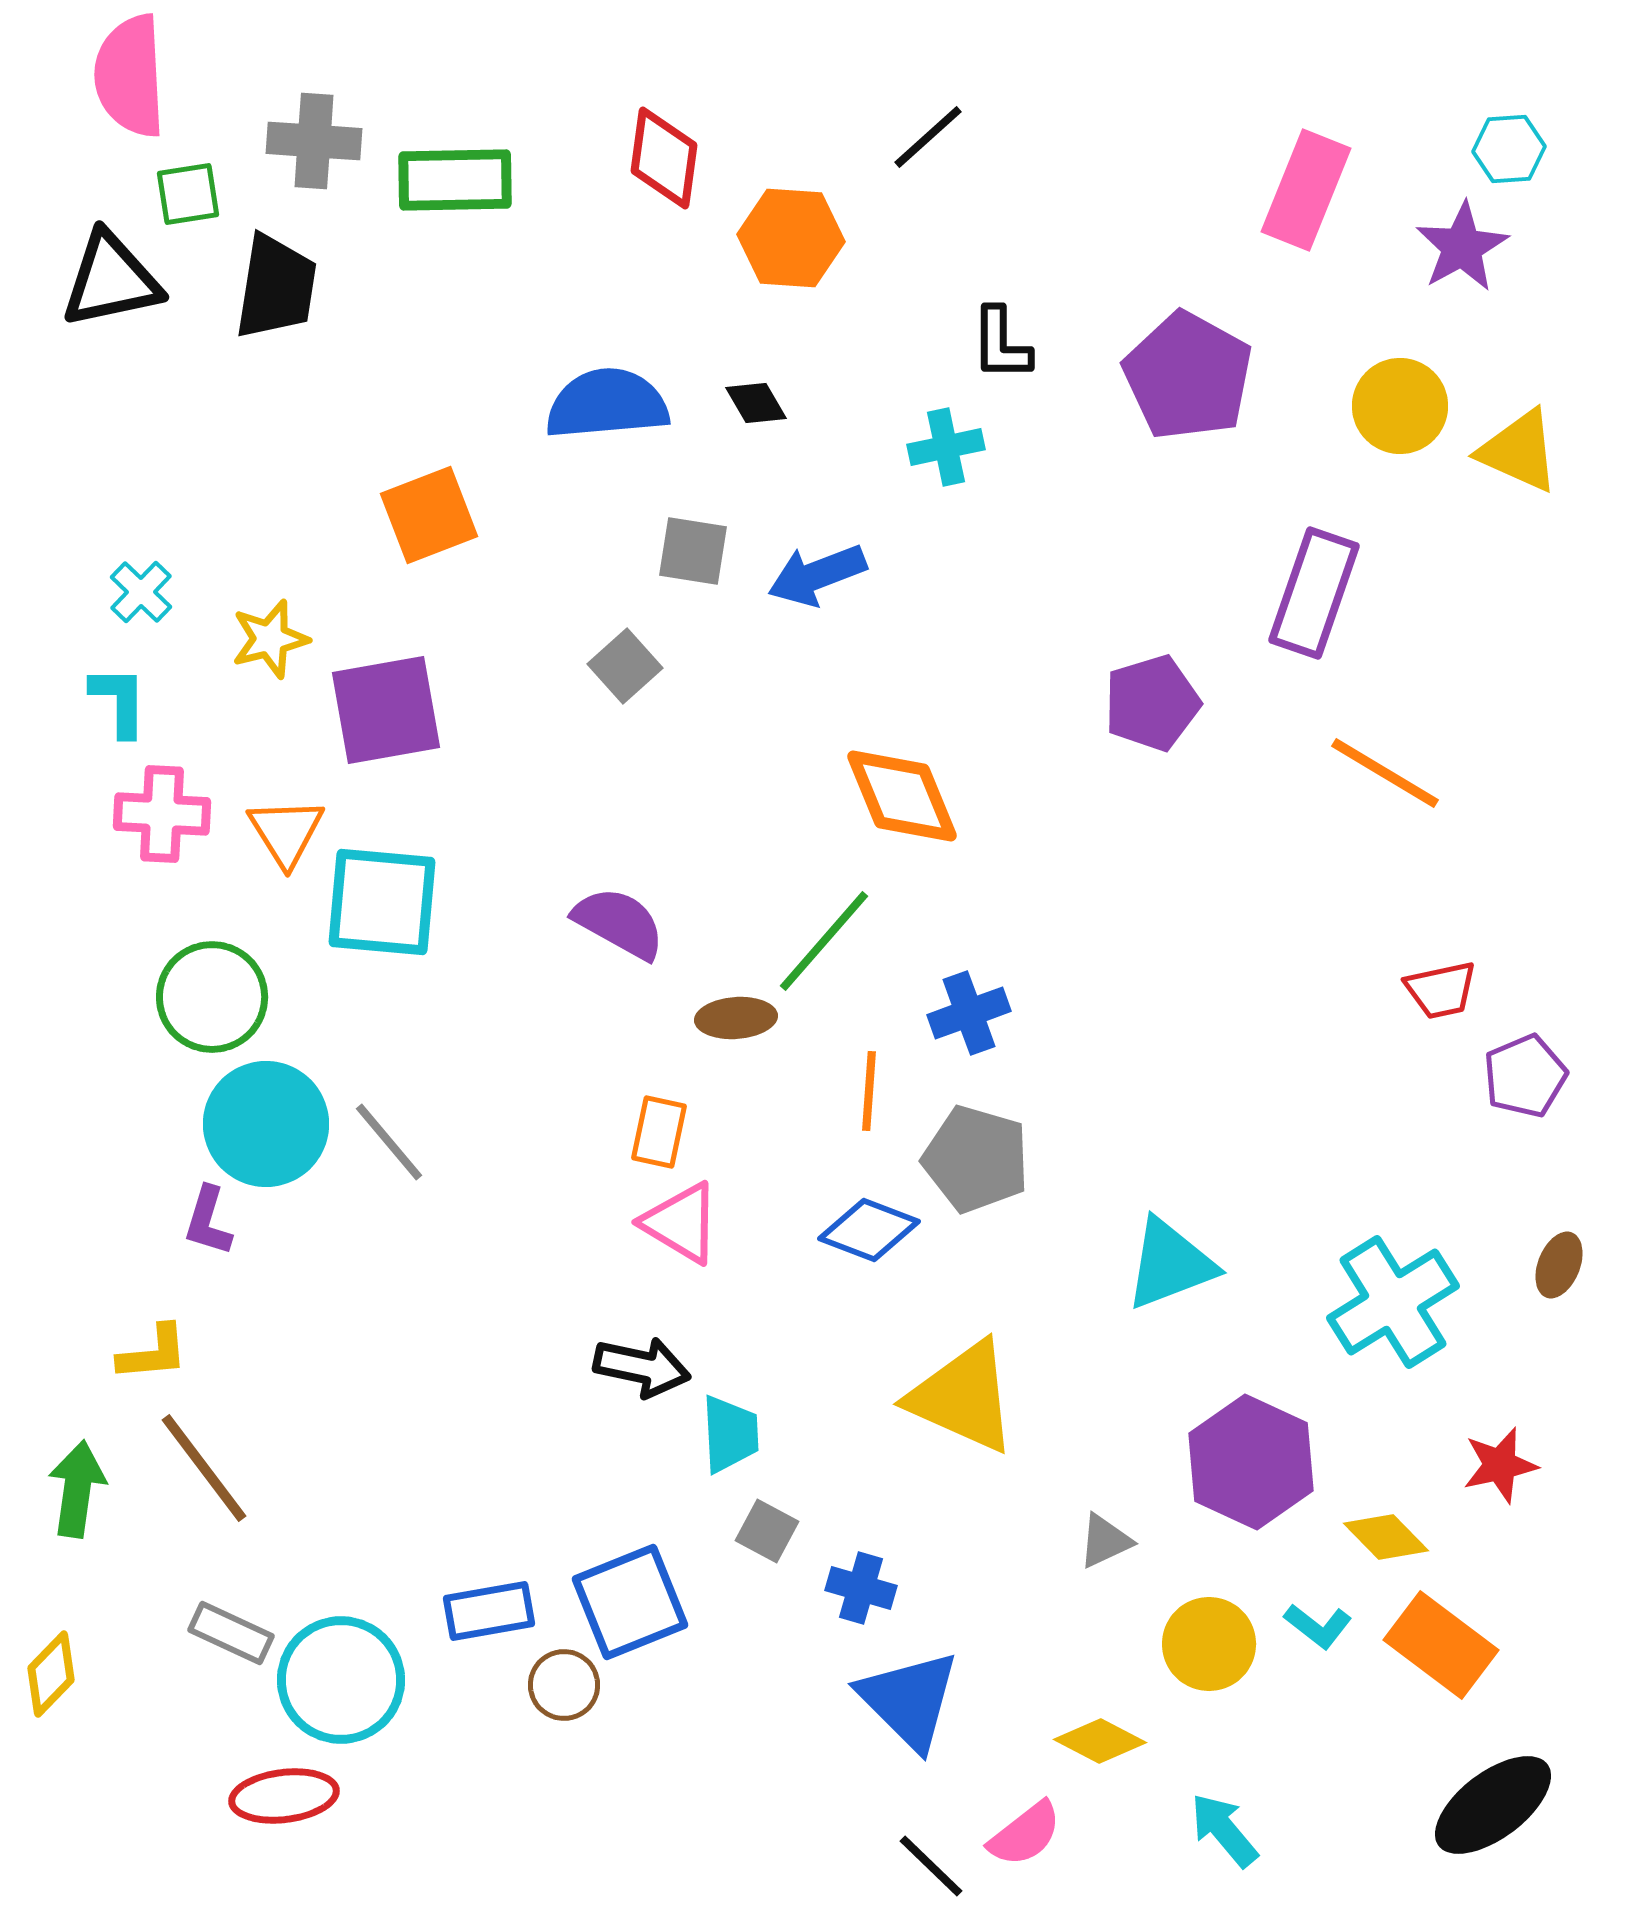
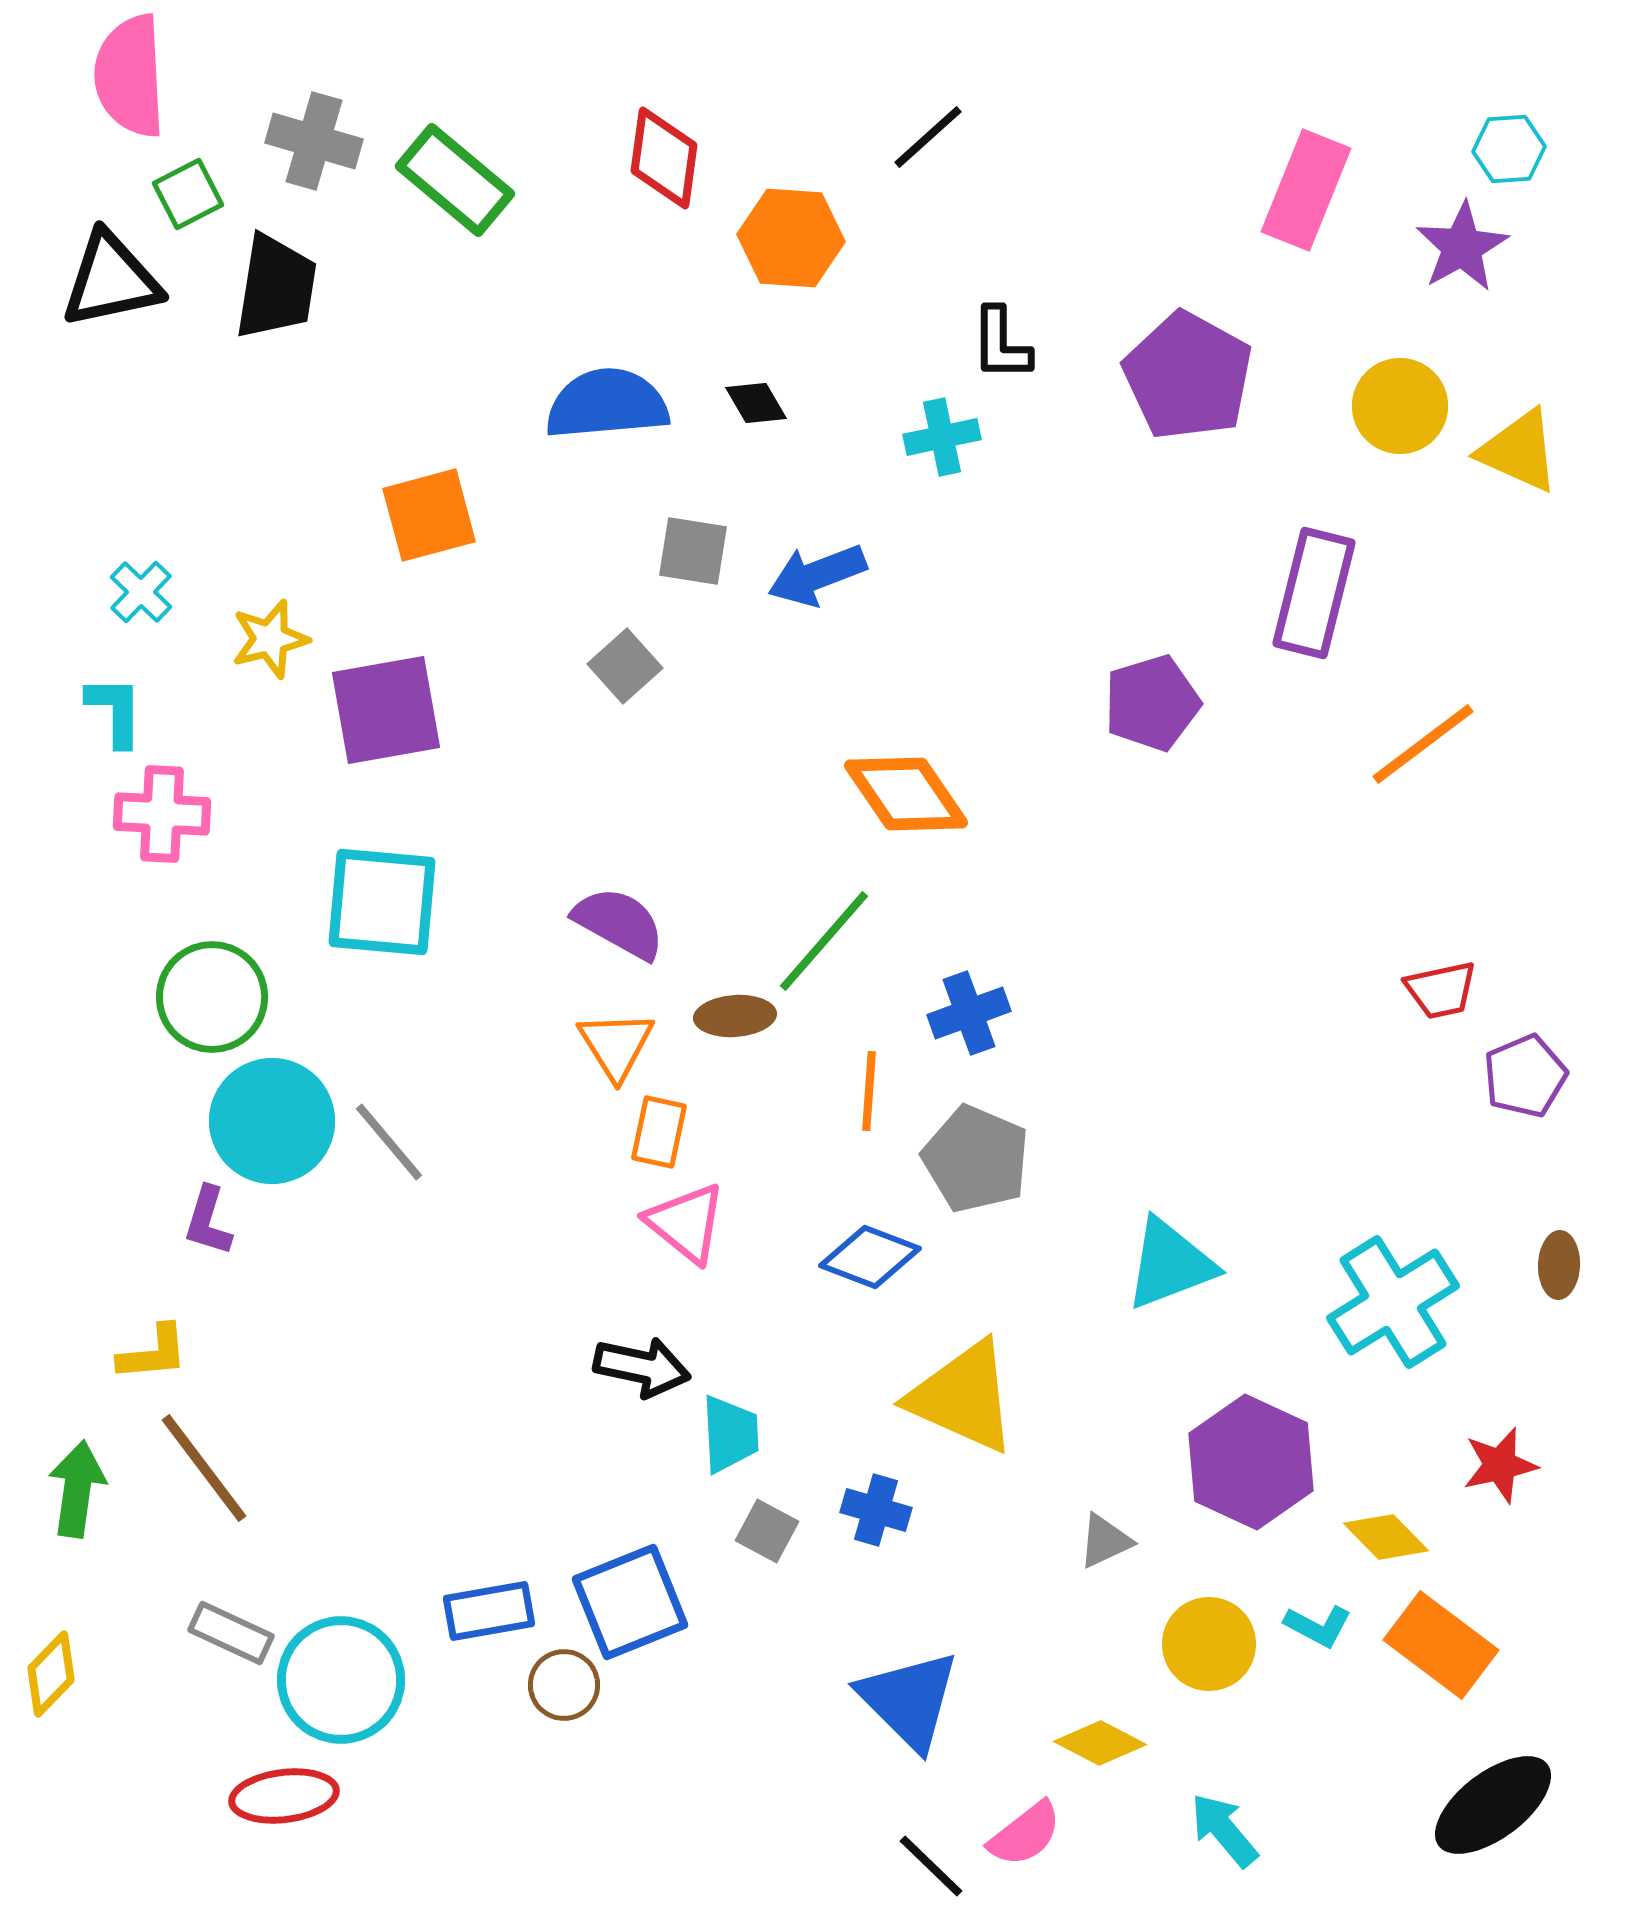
gray cross at (314, 141): rotated 12 degrees clockwise
green rectangle at (455, 180): rotated 41 degrees clockwise
green square at (188, 194): rotated 18 degrees counterclockwise
cyan cross at (946, 447): moved 4 px left, 10 px up
orange square at (429, 515): rotated 6 degrees clockwise
purple rectangle at (1314, 593): rotated 5 degrees counterclockwise
cyan L-shape at (119, 701): moved 4 px left, 10 px down
orange line at (1385, 773): moved 38 px right, 29 px up; rotated 68 degrees counterclockwise
orange diamond at (902, 796): moved 4 px right, 2 px up; rotated 12 degrees counterclockwise
orange triangle at (286, 832): moved 330 px right, 213 px down
brown ellipse at (736, 1018): moved 1 px left, 2 px up
cyan circle at (266, 1124): moved 6 px right, 3 px up
gray pentagon at (976, 1159): rotated 7 degrees clockwise
pink triangle at (681, 1223): moved 5 px right; rotated 8 degrees clockwise
blue diamond at (869, 1230): moved 1 px right, 27 px down
brown ellipse at (1559, 1265): rotated 20 degrees counterclockwise
blue cross at (861, 1588): moved 15 px right, 78 px up
cyan L-shape at (1318, 1626): rotated 10 degrees counterclockwise
yellow diamond at (1100, 1741): moved 2 px down
